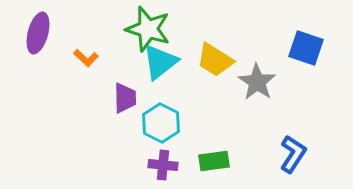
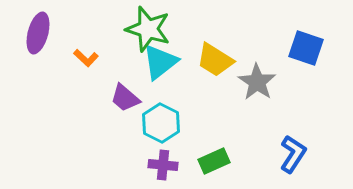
purple trapezoid: rotated 132 degrees clockwise
green rectangle: rotated 16 degrees counterclockwise
